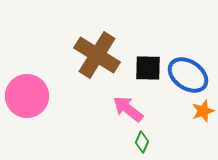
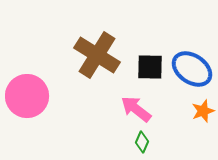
black square: moved 2 px right, 1 px up
blue ellipse: moved 4 px right, 6 px up
pink arrow: moved 8 px right
